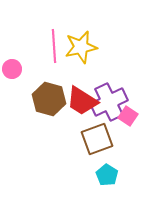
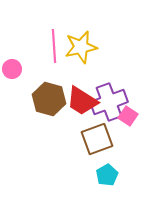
purple cross: rotated 6 degrees clockwise
cyan pentagon: rotated 10 degrees clockwise
